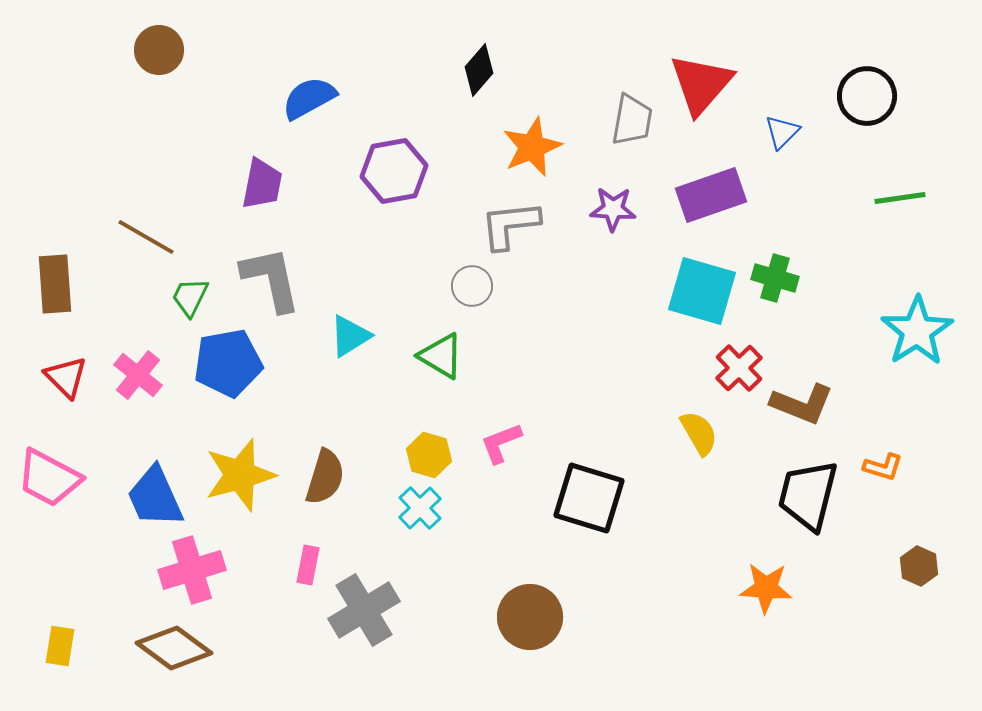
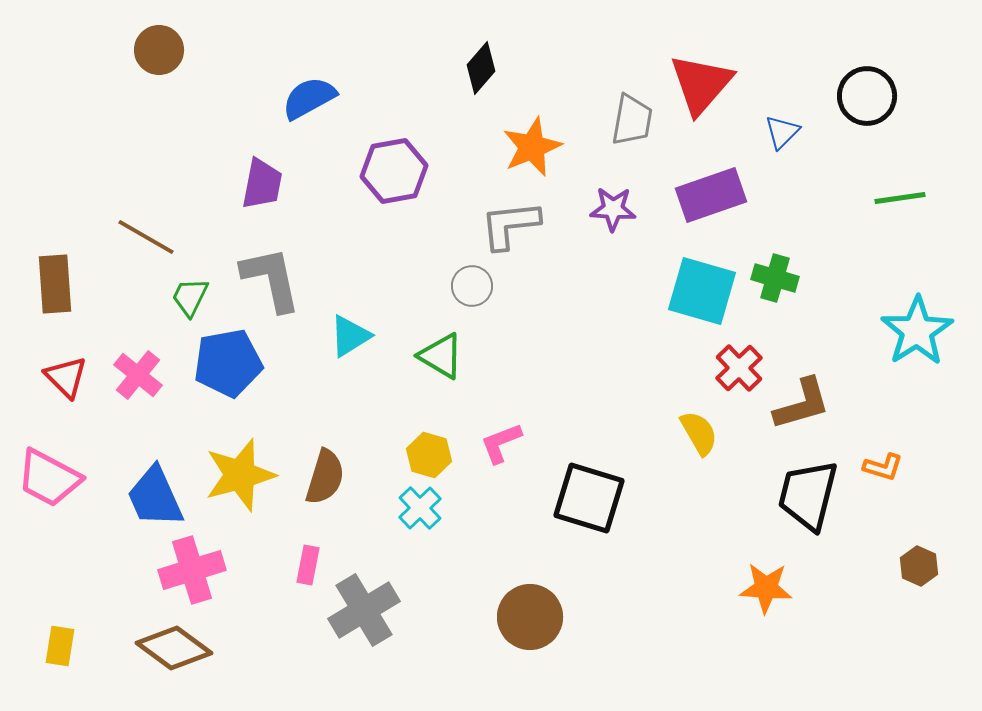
black diamond at (479, 70): moved 2 px right, 2 px up
brown L-shape at (802, 404): rotated 38 degrees counterclockwise
